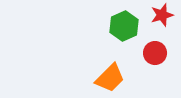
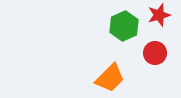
red star: moved 3 px left
